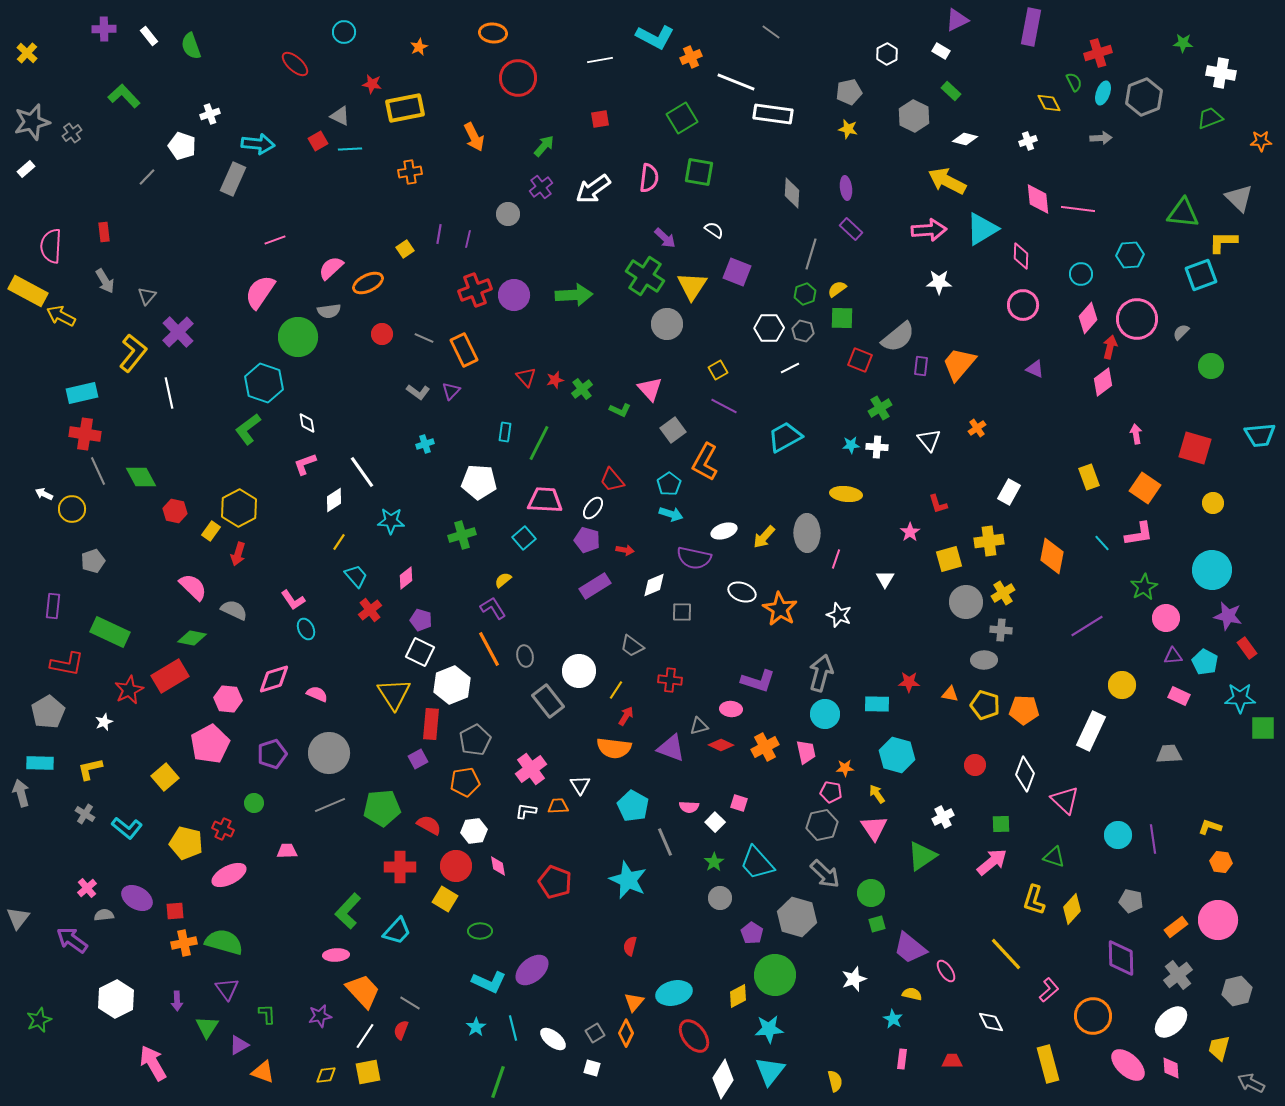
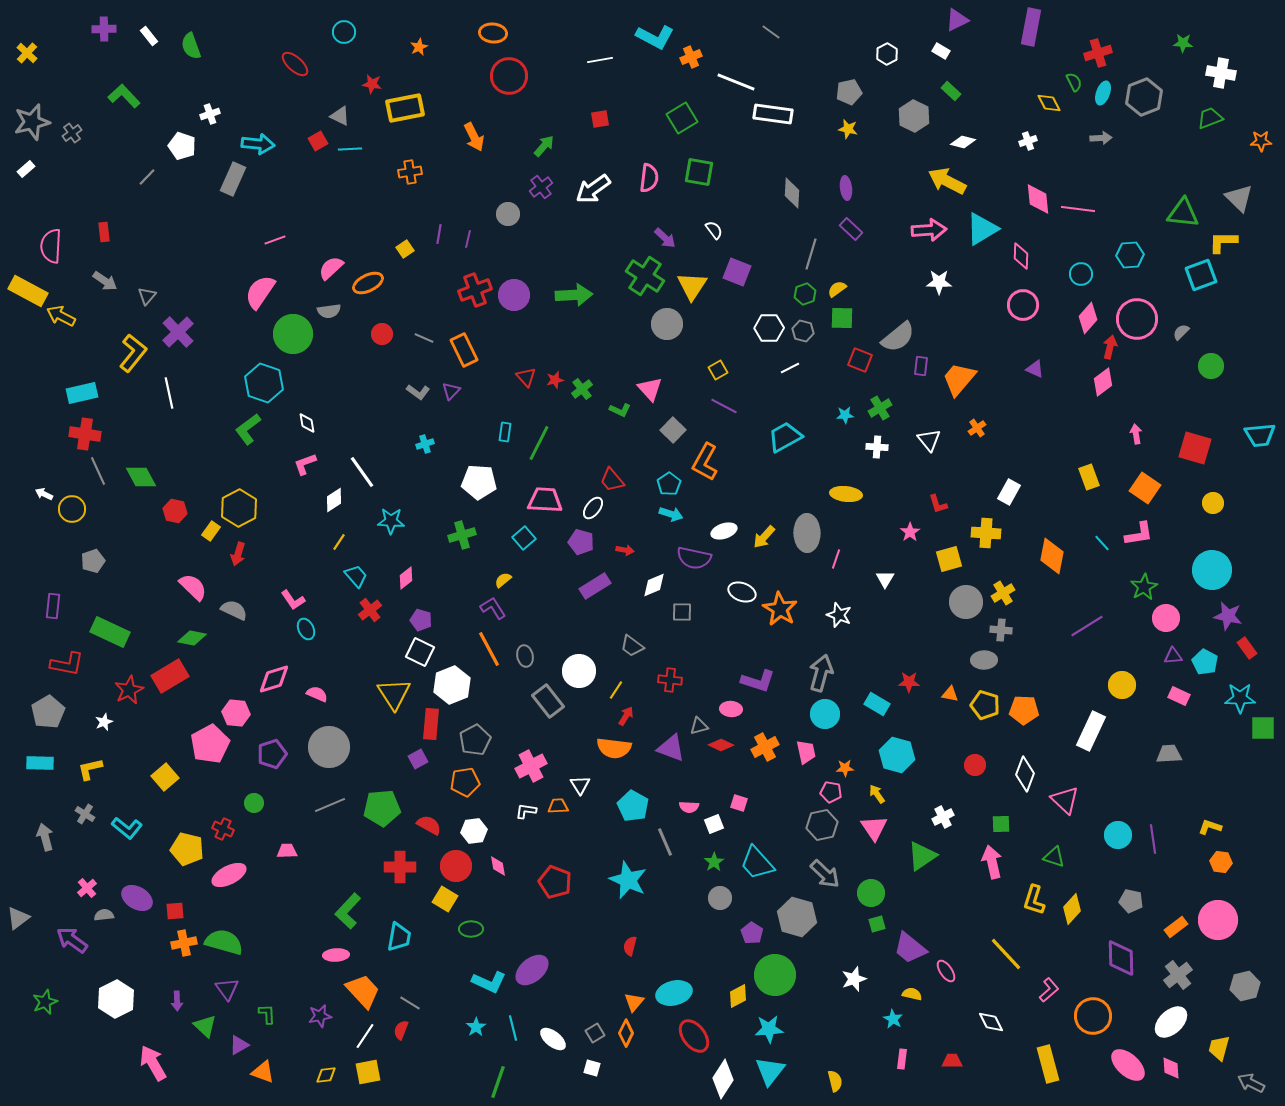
red circle at (518, 78): moved 9 px left, 2 px up
white diamond at (965, 139): moved 2 px left, 3 px down
white semicircle at (714, 230): rotated 18 degrees clockwise
gray arrow at (105, 281): rotated 25 degrees counterclockwise
green circle at (298, 337): moved 5 px left, 3 px up
orange trapezoid at (959, 364): moved 15 px down
gray square at (673, 430): rotated 10 degrees counterclockwise
cyan star at (851, 445): moved 6 px left, 30 px up
purple pentagon at (587, 540): moved 6 px left, 2 px down
yellow cross at (989, 541): moved 3 px left, 8 px up; rotated 12 degrees clockwise
pink hexagon at (228, 699): moved 8 px right, 14 px down
cyan rectangle at (877, 704): rotated 30 degrees clockwise
gray circle at (329, 753): moved 6 px up
pink cross at (531, 769): moved 3 px up; rotated 8 degrees clockwise
gray arrow at (21, 793): moved 24 px right, 44 px down
white square at (715, 822): moved 1 px left, 2 px down; rotated 24 degrees clockwise
yellow pentagon at (186, 843): moved 1 px right, 6 px down
pink arrow at (992, 862): rotated 64 degrees counterclockwise
gray triangle at (18, 918): rotated 15 degrees clockwise
cyan trapezoid at (397, 931): moved 2 px right, 6 px down; rotated 32 degrees counterclockwise
green ellipse at (480, 931): moved 9 px left, 2 px up
gray hexagon at (1237, 991): moved 8 px right, 5 px up
green star at (39, 1020): moved 6 px right, 18 px up
green triangle at (207, 1027): moved 2 px left, 1 px up; rotated 20 degrees counterclockwise
